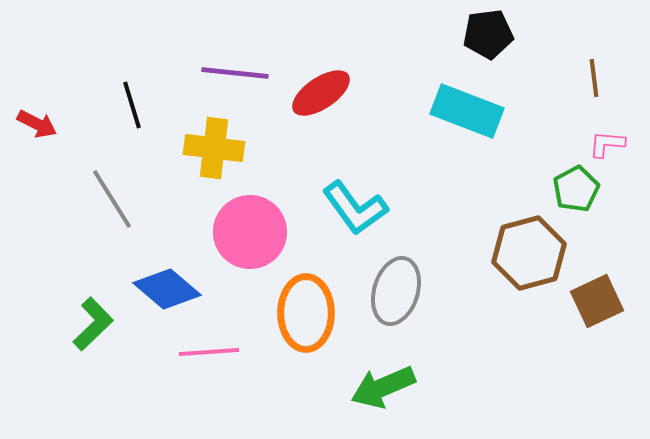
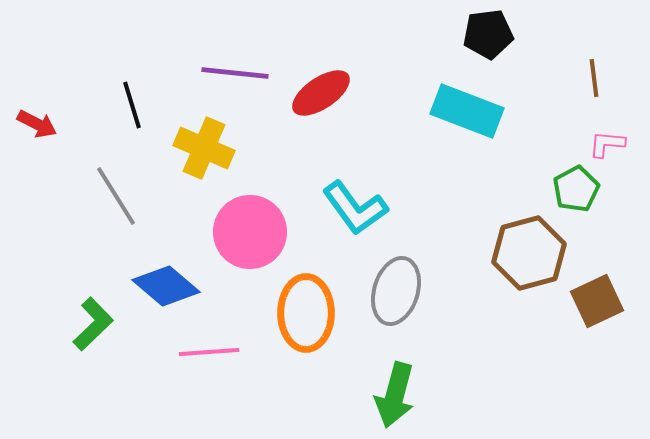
yellow cross: moved 10 px left; rotated 16 degrees clockwise
gray line: moved 4 px right, 3 px up
blue diamond: moved 1 px left, 3 px up
green arrow: moved 12 px right, 8 px down; rotated 52 degrees counterclockwise
